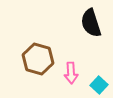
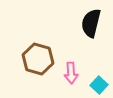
black semicircle: rotated 32 degrees clockwise
